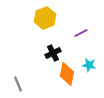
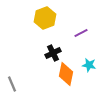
orange diamond: moved 1 px left
gray line: moved 6 px left
